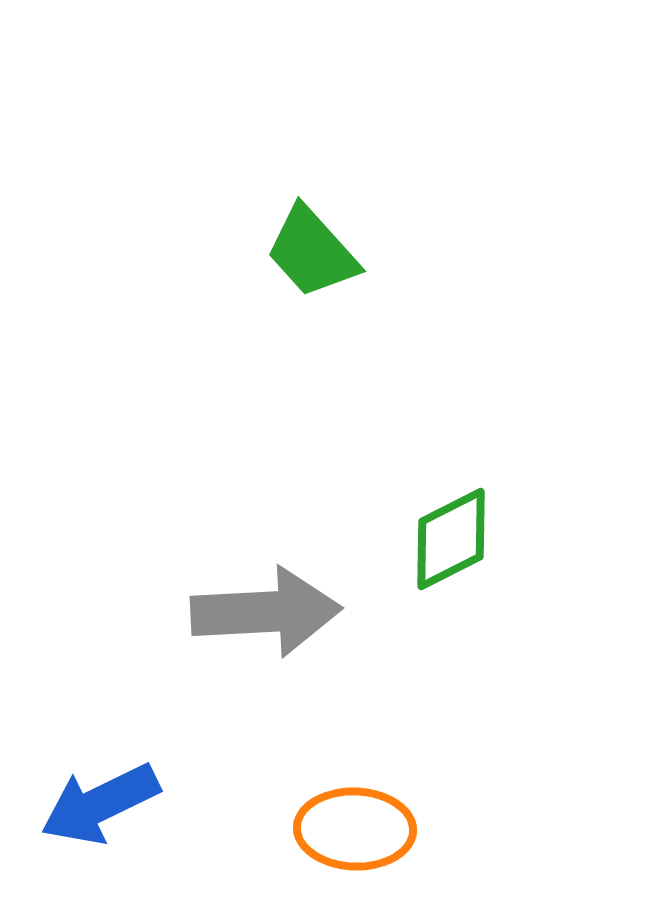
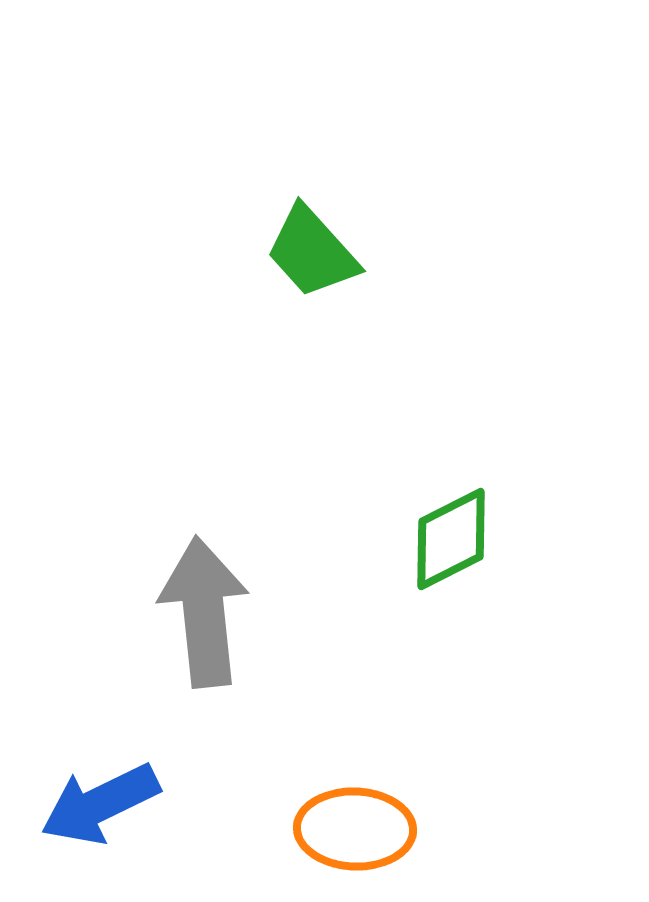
gray arrow: moved 62 px left; rotated 93 degrees counterclockwise
